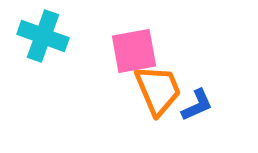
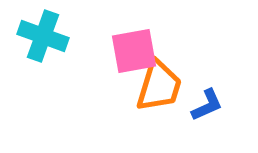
orange trapezoid: moved 1 px right, 4 px up; rotated 40 degrees clockwise
blue L-shape: moved 10 px right
